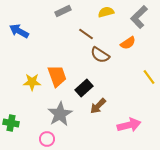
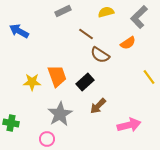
black rectangle: moved 1 px right, 6 px up
